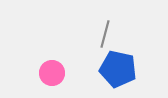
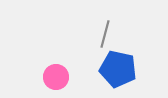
pink circle: moved 4 px right, 4 px down
